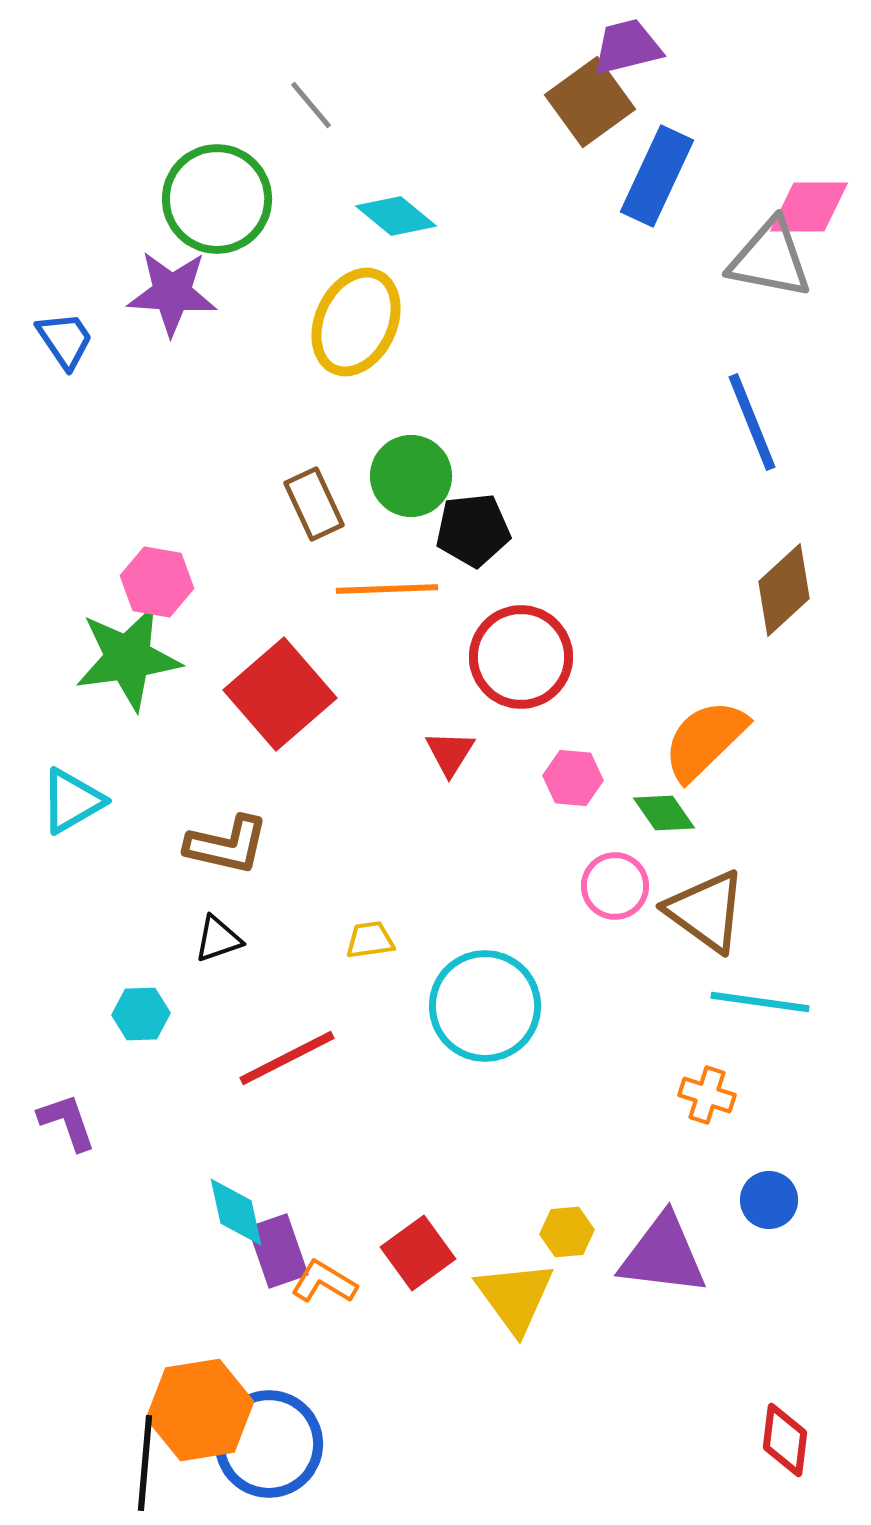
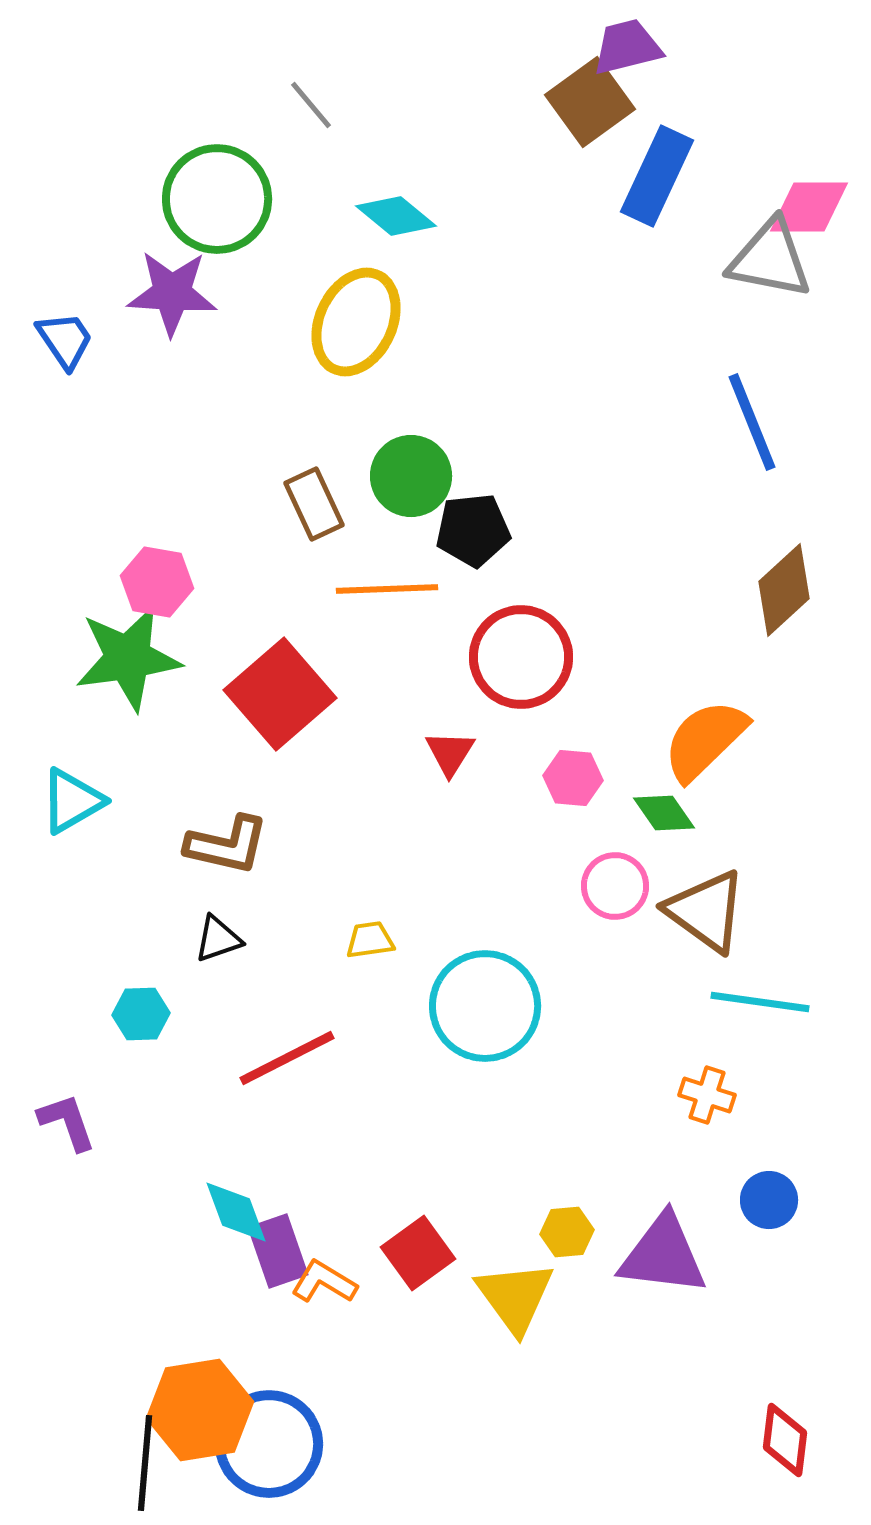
cyan diamond at (236, 1212): rotated 8 degrees counterclockwise
